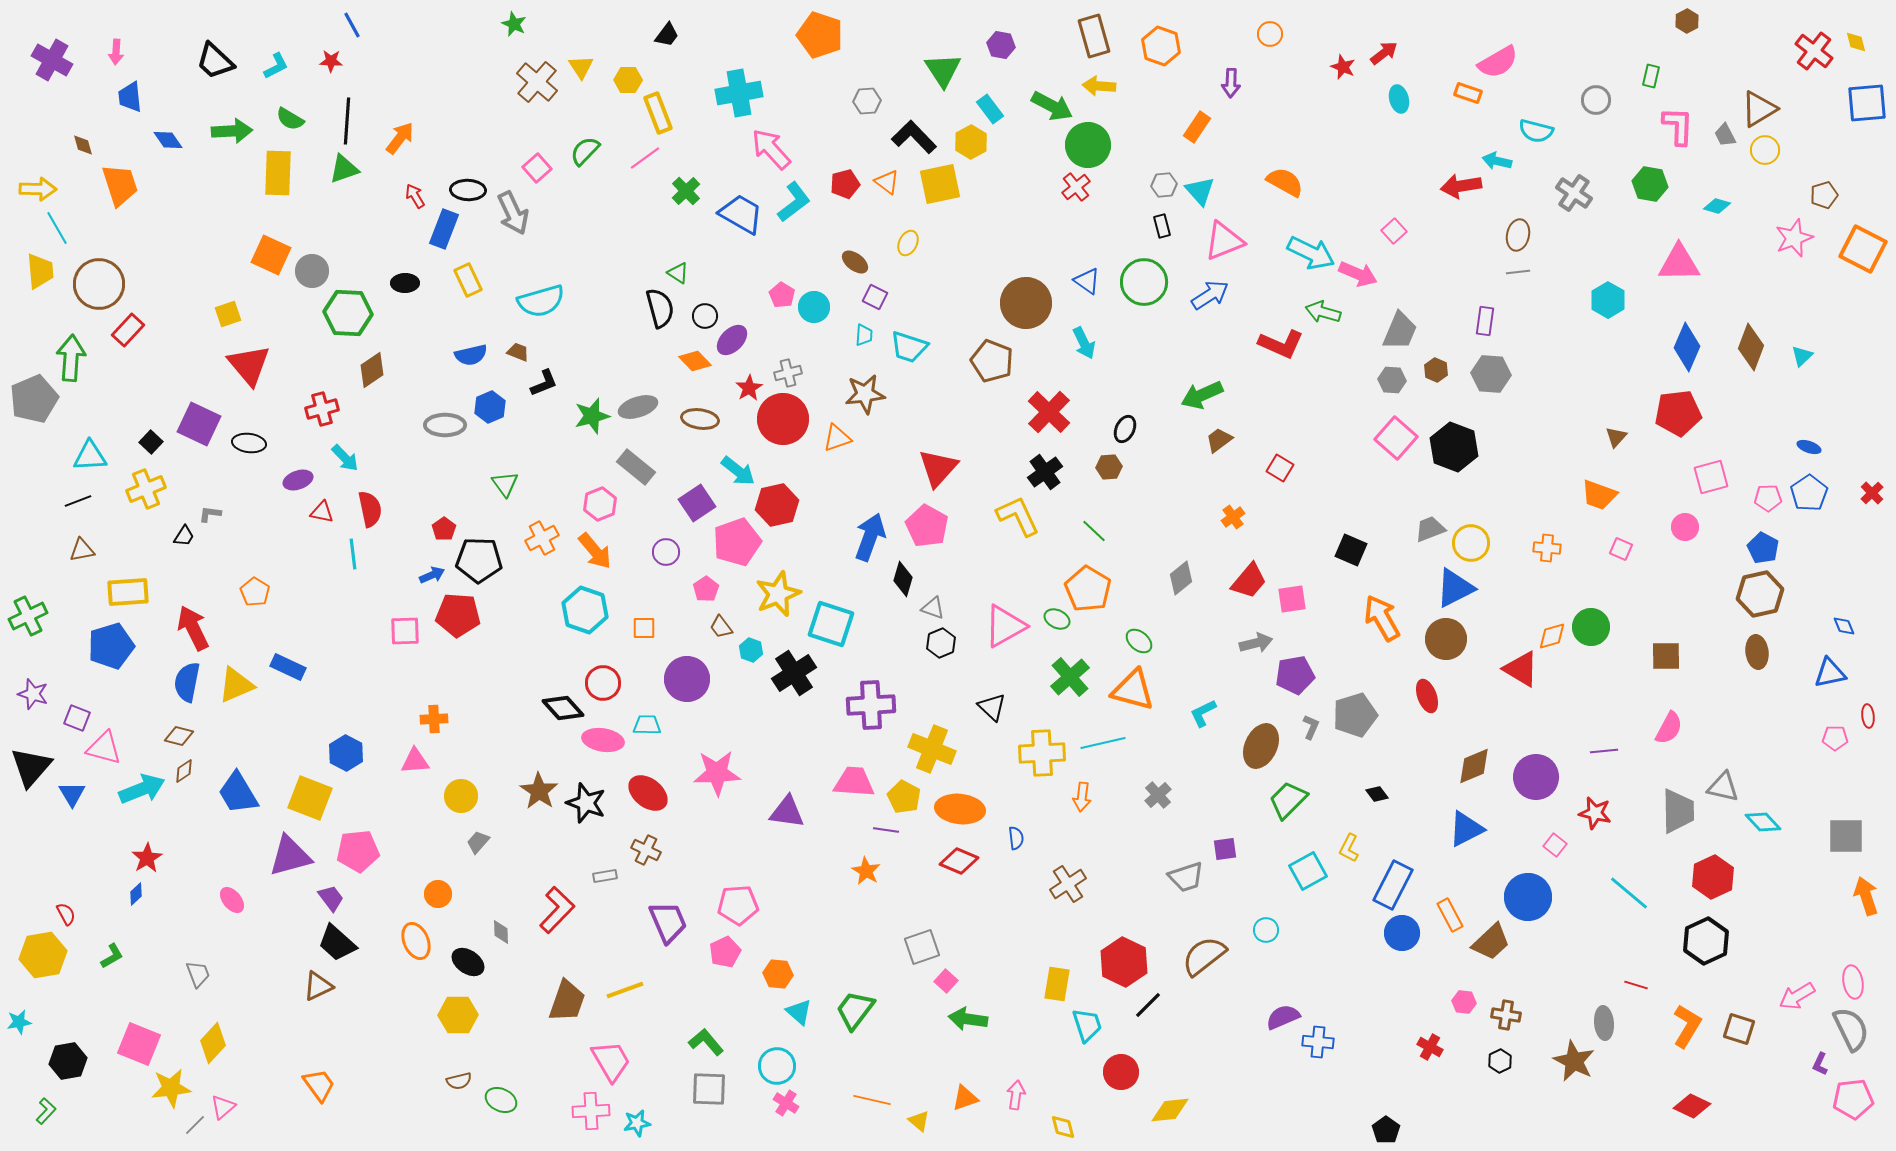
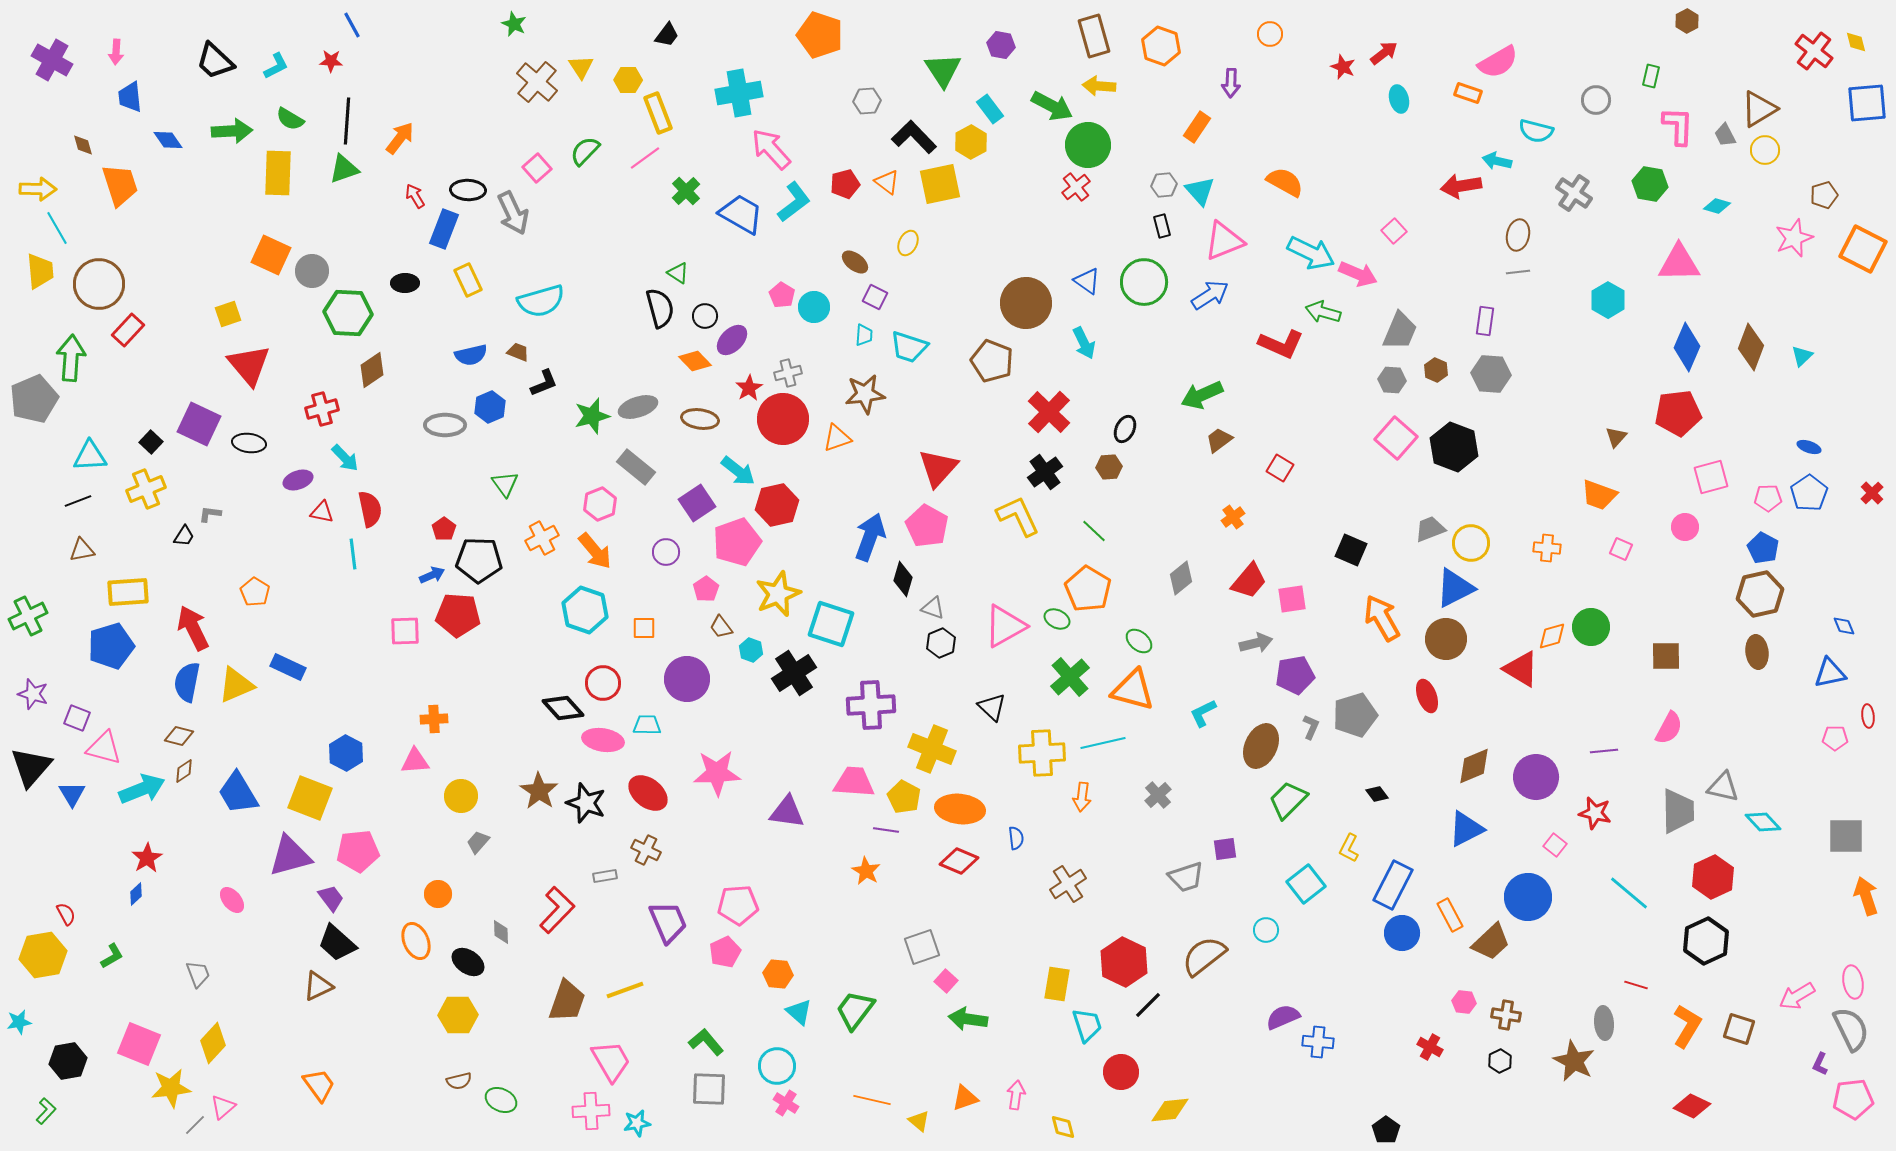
cyan square at (1308, 871): moved 2 px left, 13 px down; rotated 9 degrees counterclockwise
